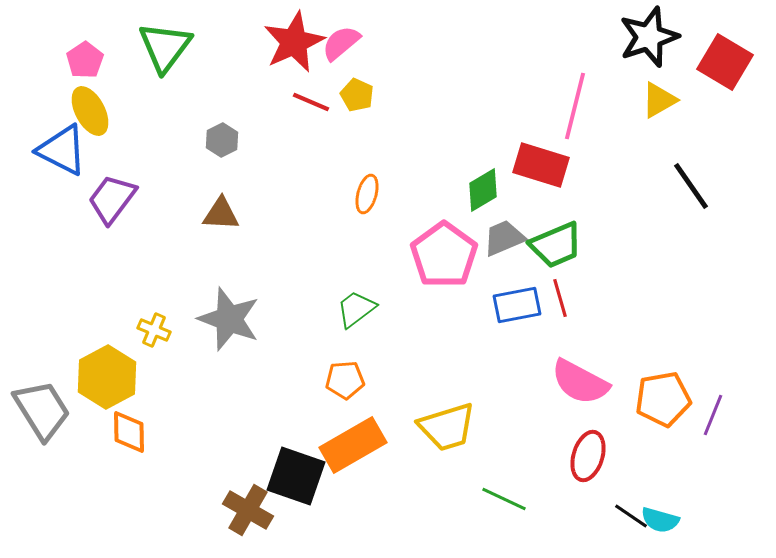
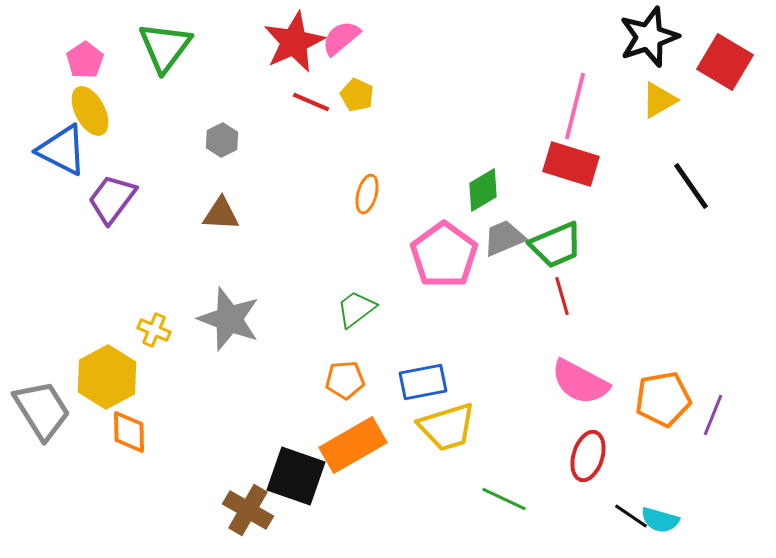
pink semicircle at (341, 43): moved 5 px up
red rectangle at (541, 165): moved 30 px right, 1 px up
red line at (560, 298): moved 2 px right, 2 px up
blue rectangle at (517, 305): moved 94 px left, 77 px down
